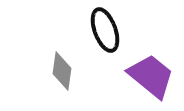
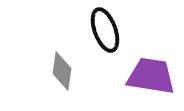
purple trapezoid: rotated 30 degrees counterclockwise
